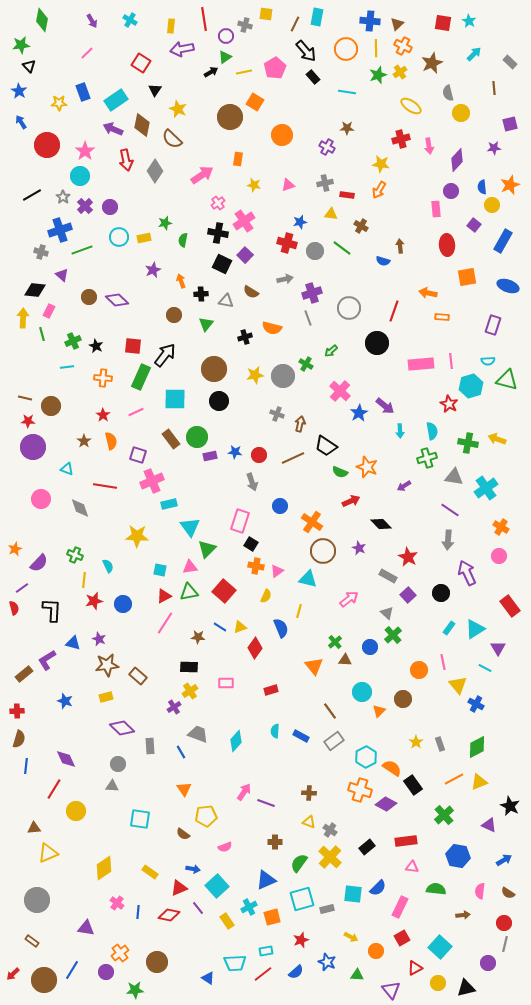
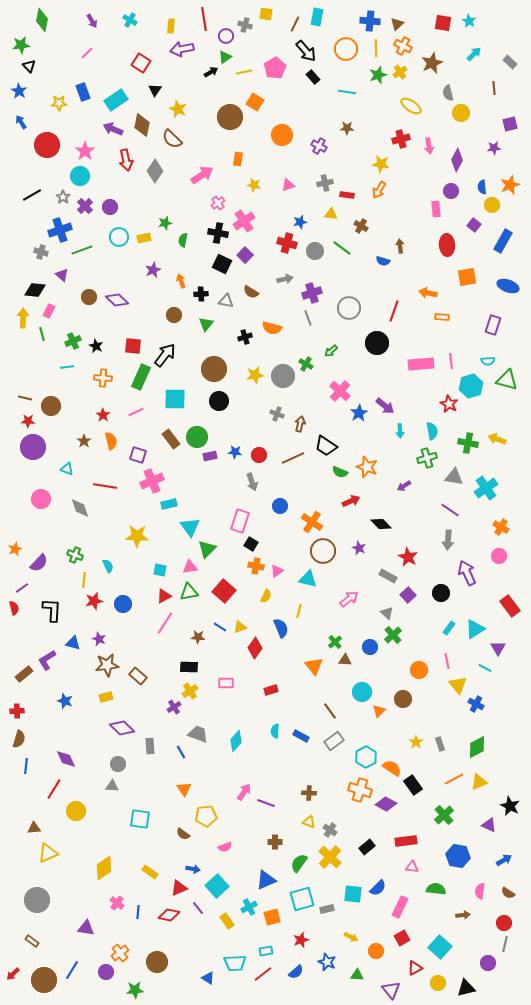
purple cross at (327, 147): moved 8 px left, 1 px up
purple diamond at (457, 160): rotated 15 degrees counterclockwise
pink line at (443, 662): moved 4 px right, 1 px up
